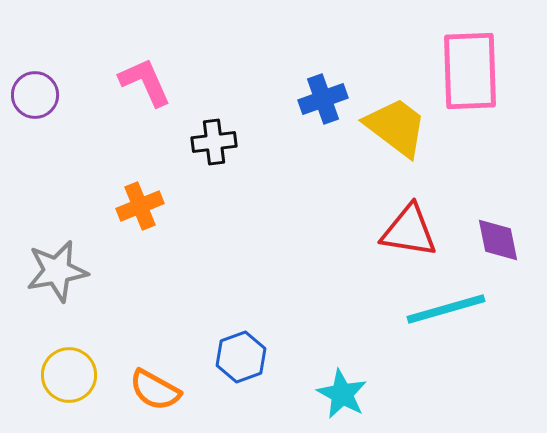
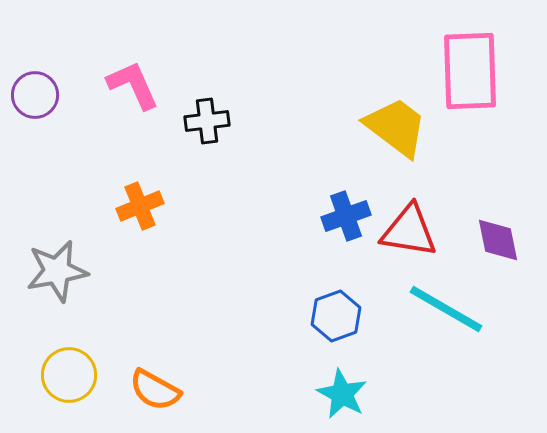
pink L-shape: moved 12 px left, 3 px down
blue cross: moved 23 px right, 117 px down
black cross: moved 7 px left, 21 px up
cyan line: rotated 46 degrees clockwise
blue hexagon: moved 95 px right, 41 px up
